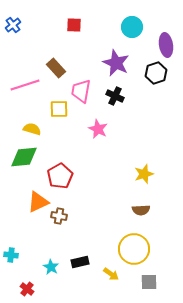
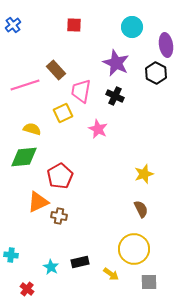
brown rectangle: moved 2 px down
black hexagon: rotated 15 degrees counterclockwise
yellow square: moved 4 px right, 4 px down; rotated 24 degrees counterclockwise
brown semicircle: moved 1 px up; rotated 114 degrees counterclockwise
